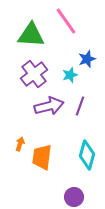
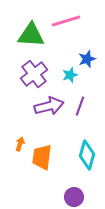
pink line: rotated 72 degrees counterclockwise
